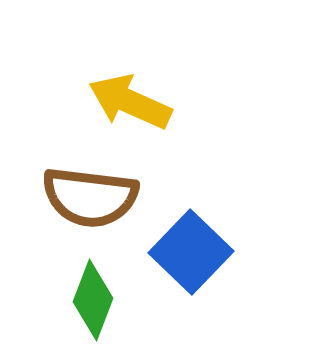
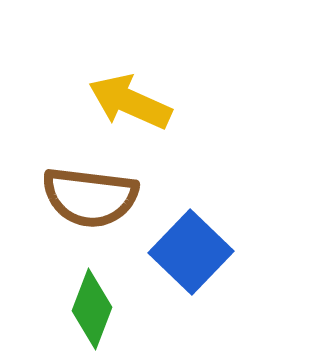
green diamond: moved 1 px left, 9 px down
